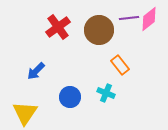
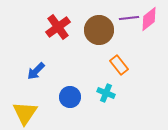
orange rectangle: moved 1 px left
